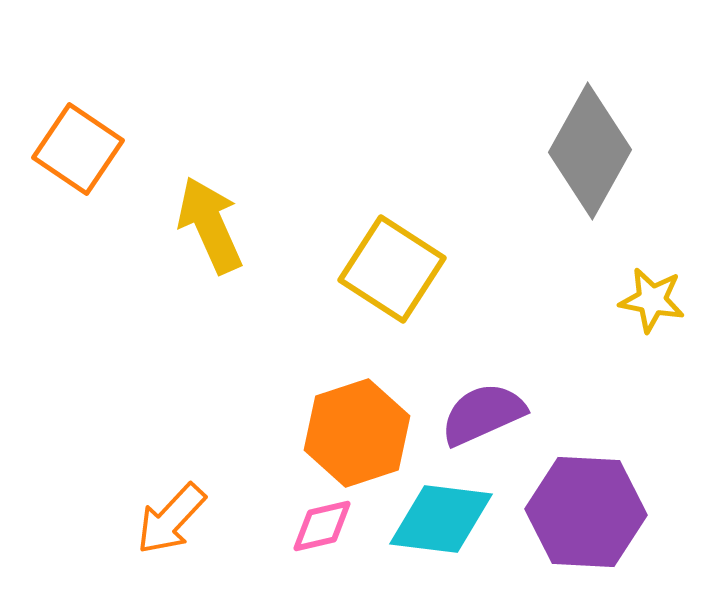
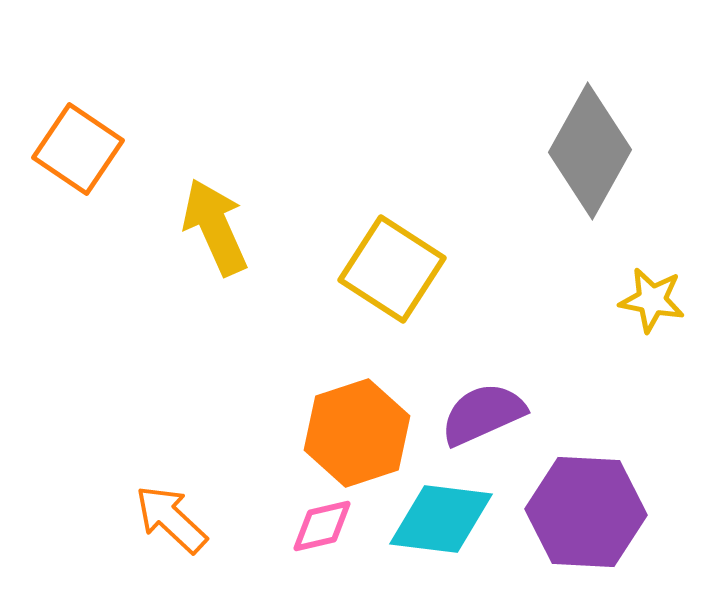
yellow arrow: moved 5 px right, 2 px down
orange arrow: rotated 90 degrees clockwise
